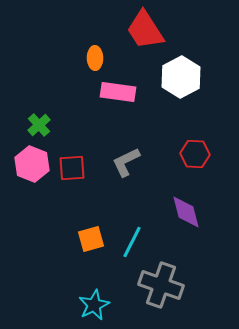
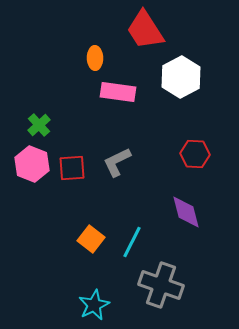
gray L-shape: moved 9 px left
orange square: rotated 36 degrees counterclockwise
